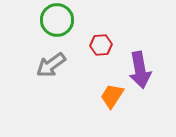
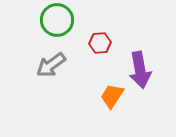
red hexagon: moved 1 px left, 2 px up
